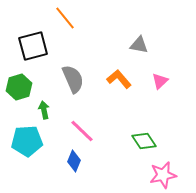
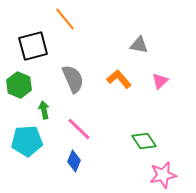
orange line: moved 1 px down
green hexagon: moved 2 px up; rotated 20 degrees counterclockwise
pink line: moved 3 px left, 2 px up
